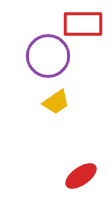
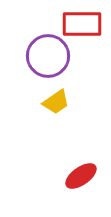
red rectangle: moved 1 px left
